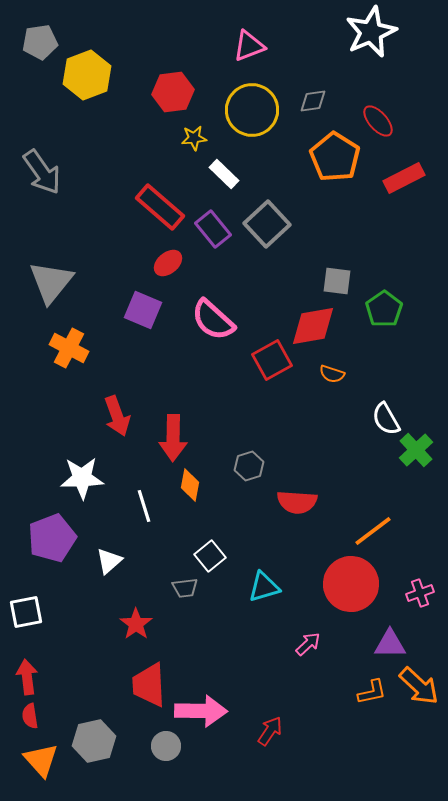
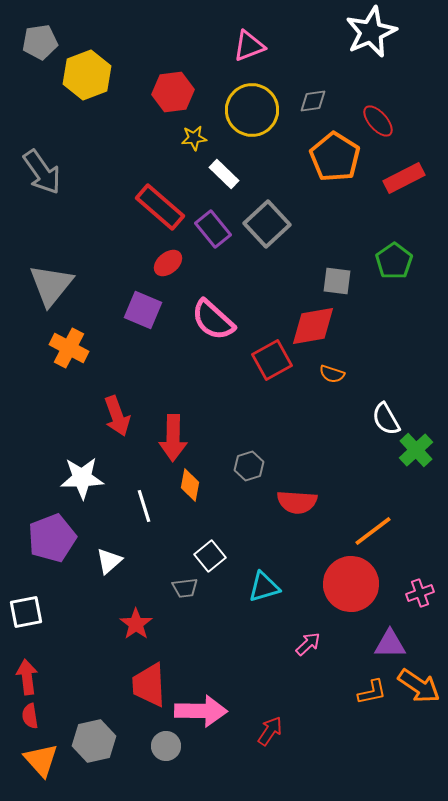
gray triangle at (51, 282): moved 3 px down
green pentagon at (384, 309): moved 10 px right, 48 px up
orange arrow at (419, 686): rotated 9 degrees counterclockwise
